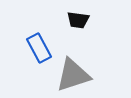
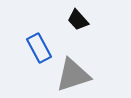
black trapezoid: rotated 40 degrees clockwise
